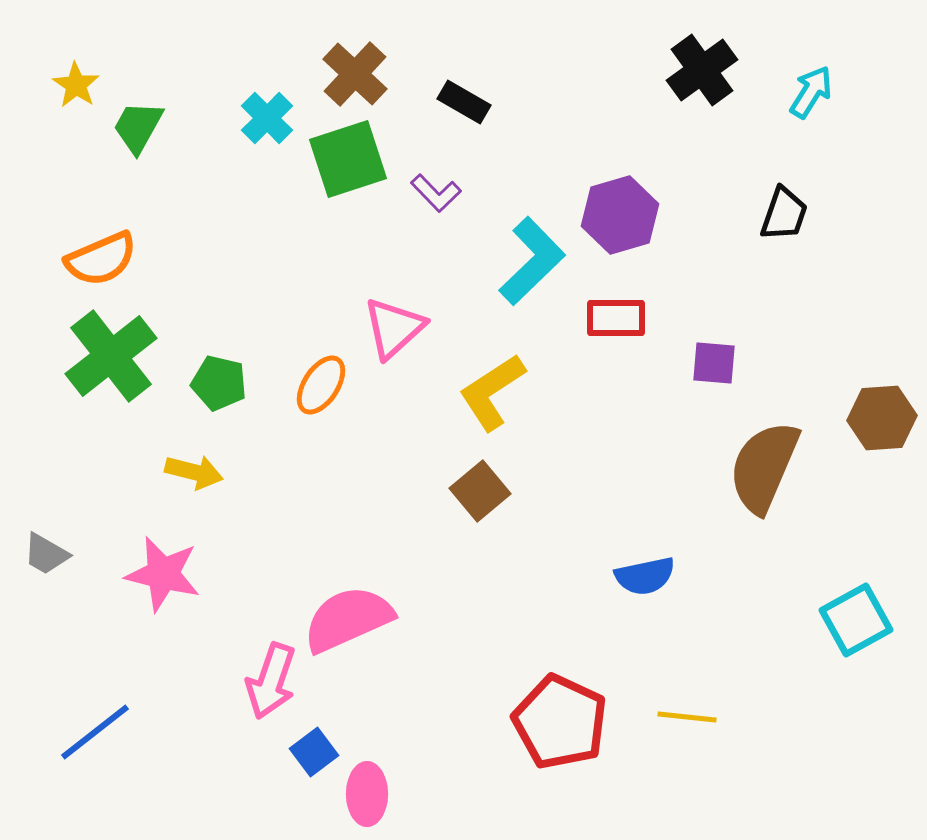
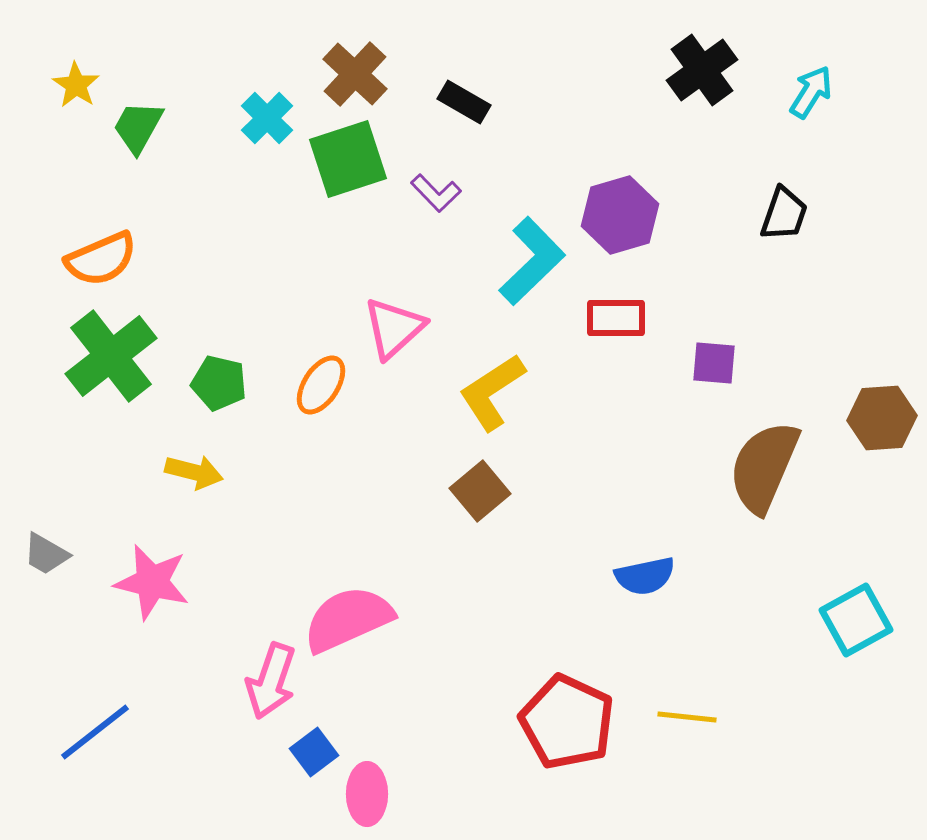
pink star: moved 11 px left, 8 px down
red pentagon: moved 7 px right
